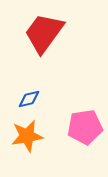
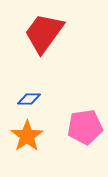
blue diamond: rotated 15 degrees clockwise
orange star: rotated 24 degrees counterclockwise
